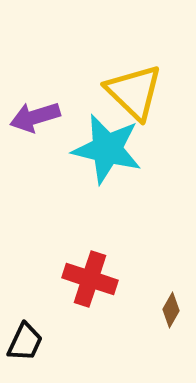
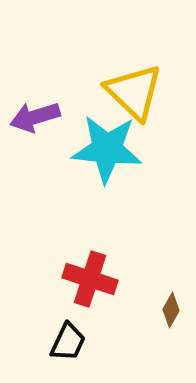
cyan star: rotated 8 degrees counterclockwise
black trapezoid: moved 43 px right
